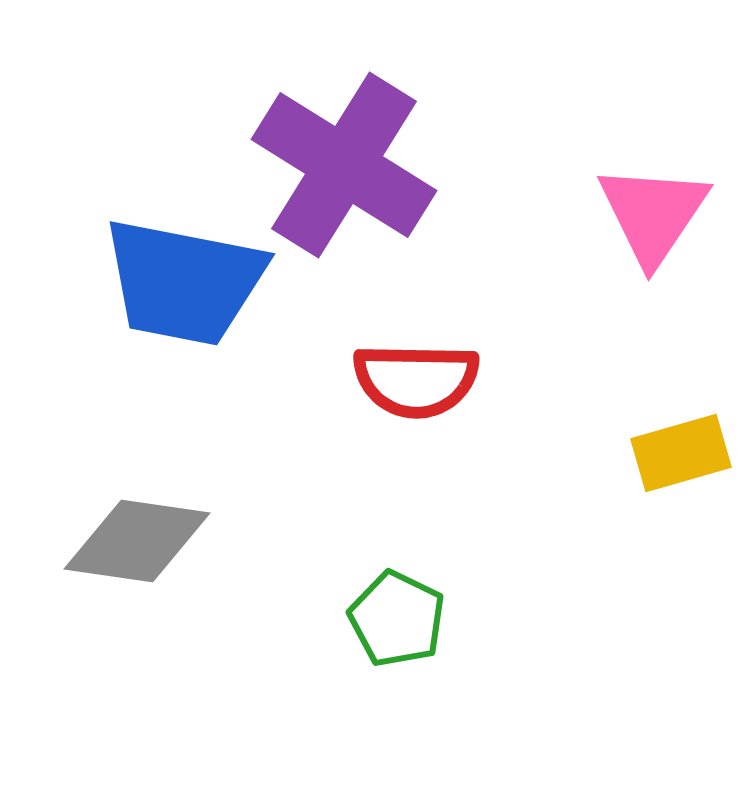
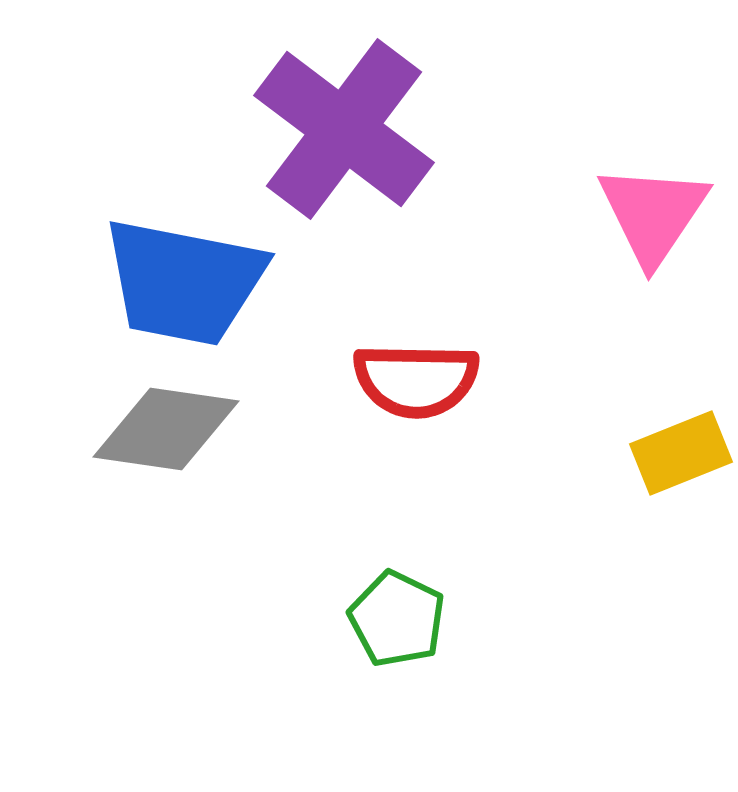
purple cross: moved 36 px up; rotated 5 degrees clockwise
yellow rectangle: rotated 6 degrees counterclockwise
gray diamond: moved 29 px right, 112 px up
